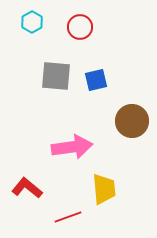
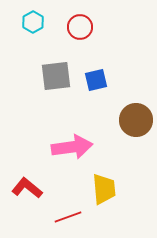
cyan hexagon: moved 1 px right
gray square: rotated 12 degrees counterclockwise
brown circle: moved 4 px right, 1 px up
